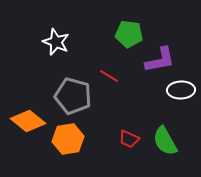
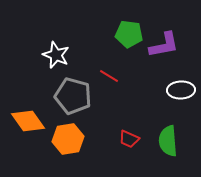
white star: moved 13 px down
purple L-shape: moved 4 px right, 15 px up
orange diamond: rotated 16 degrees clockwise
green semicircle: moved 3 px right; rotated 24 degrees clockwise
